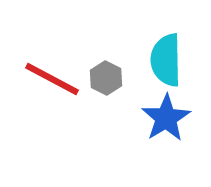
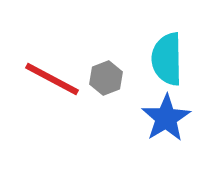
cyan semicircle: moved 1 px right, 1 px up
gray hexagon: rotated 12 degrees clockwise
